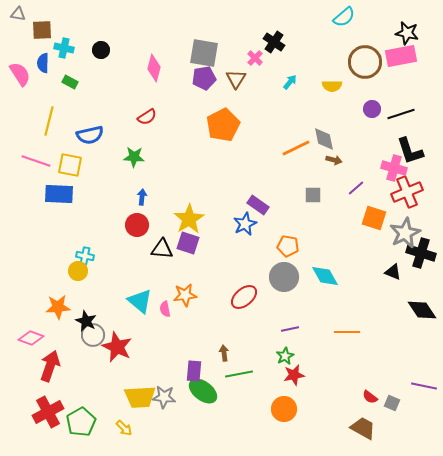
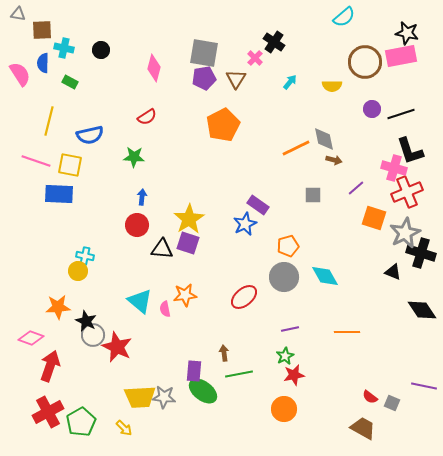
orange pentagon at (288, 246): rotated 25 degrees counterclockwise
